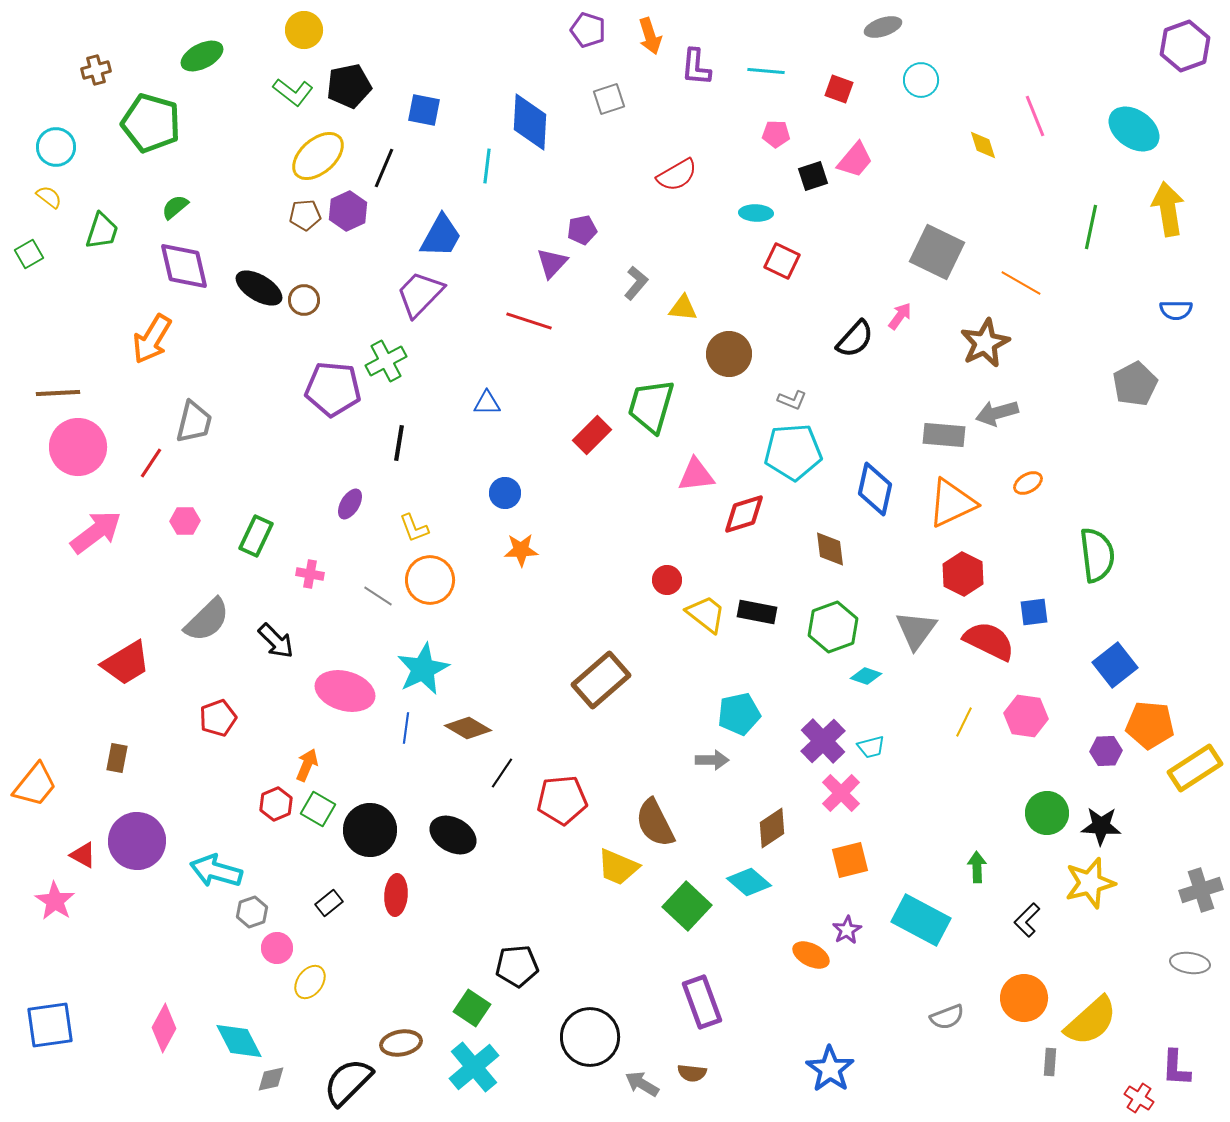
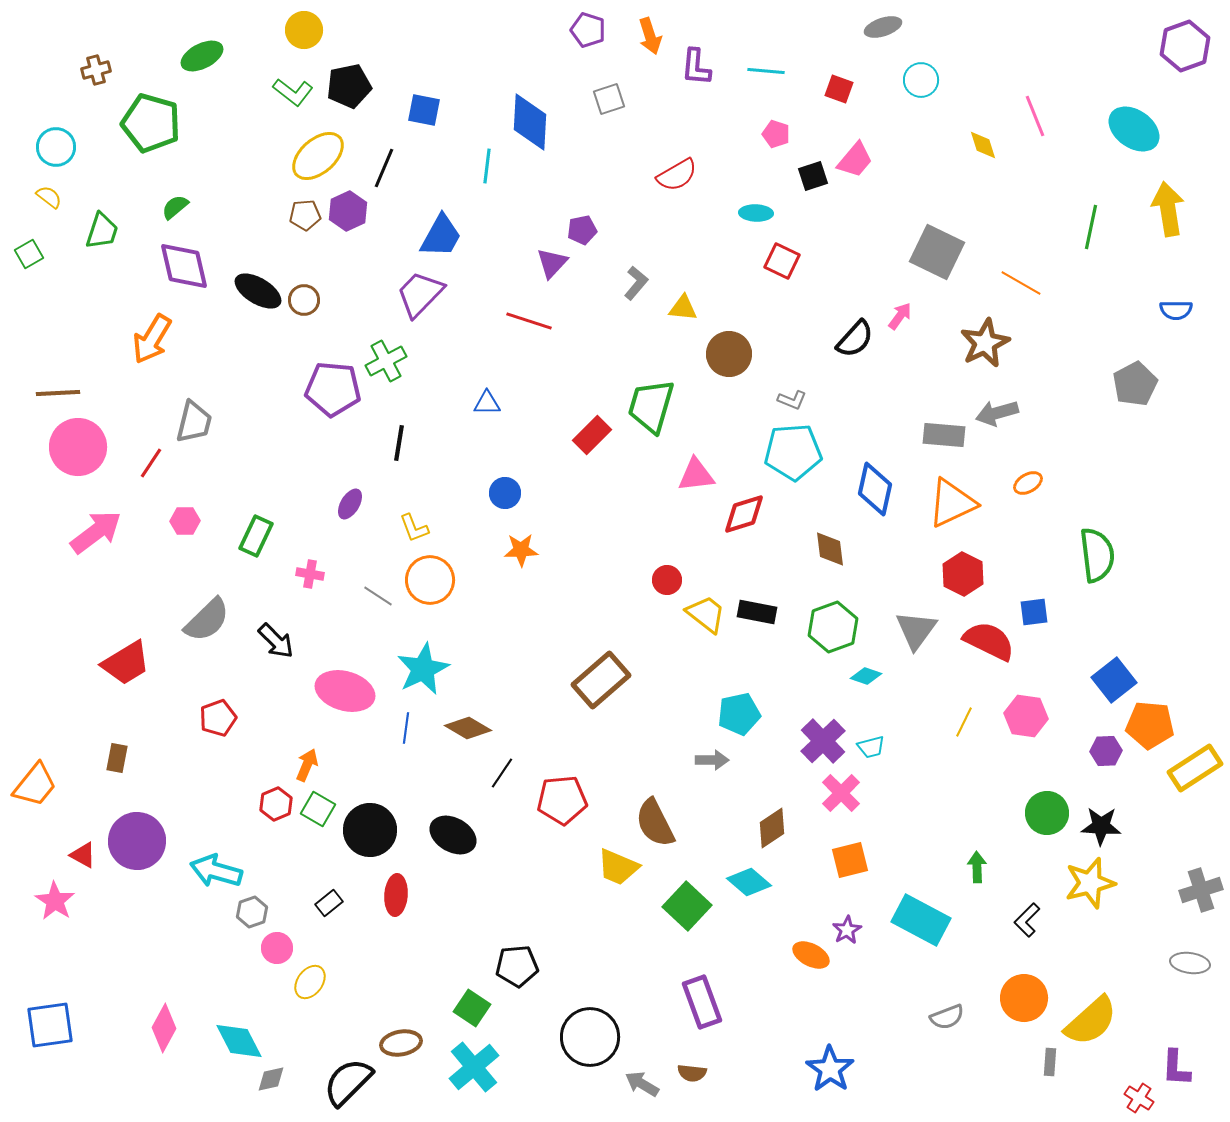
pink pentagon at (776, 134): rotated 16 degrees clockwise
black ellipse at (259, 288): moved 1 px left, 3 px down
blue square at (1115, 665): moved 1 px left, 15 px down
